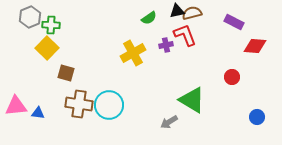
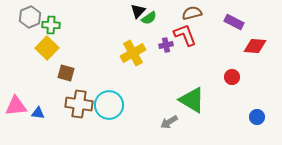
black triangle: moved 39 px left; rotated 35 degrees counterclockwise
